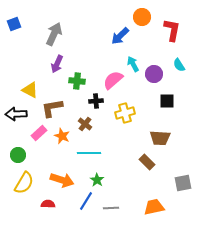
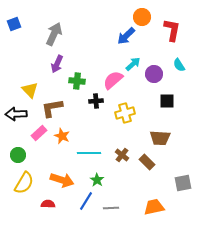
blue arrow: moved 6 px right
cyan arrow: rotated 77 degrees clockwise
yellow triangle: rotated 18 degrees clockwise
brown cross: moved 37 px right, 31 px down
